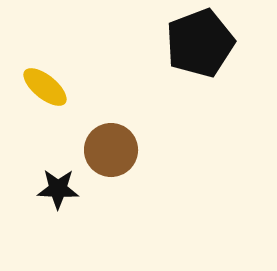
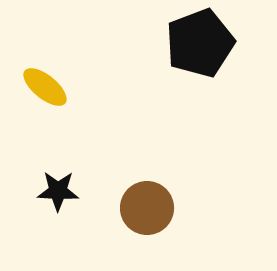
brown circle: moved 36 px right, 58 px down
black star: moved 2 px down
